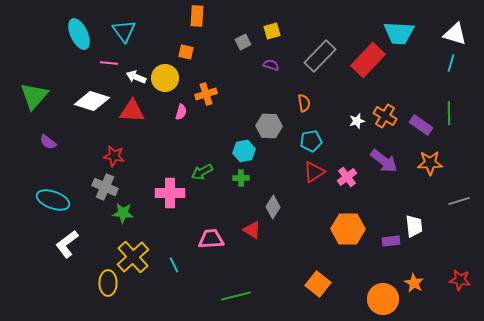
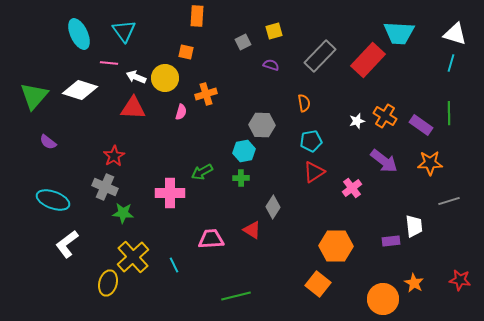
yellow square at (272, 31): moved 2 px right
white diamond at (92, 101): moved 12 px left, 11 px up
red triangle at (132, 111): moved 1 px right, 3 px up
gray hexagon at (269, 126): moved 7 px left, 1 px up
red star at (114, 156): rotated 30 degrees clockwise
pink cross at (347, 177): moved 5 px right, 11 px down
gray line at (459, 201): moved 10 px left
orange hexagon at (348, 229): moved 12 px left, 17 px down
yellow ellipse at (108, 283): rotated 15 degrees clockwise
